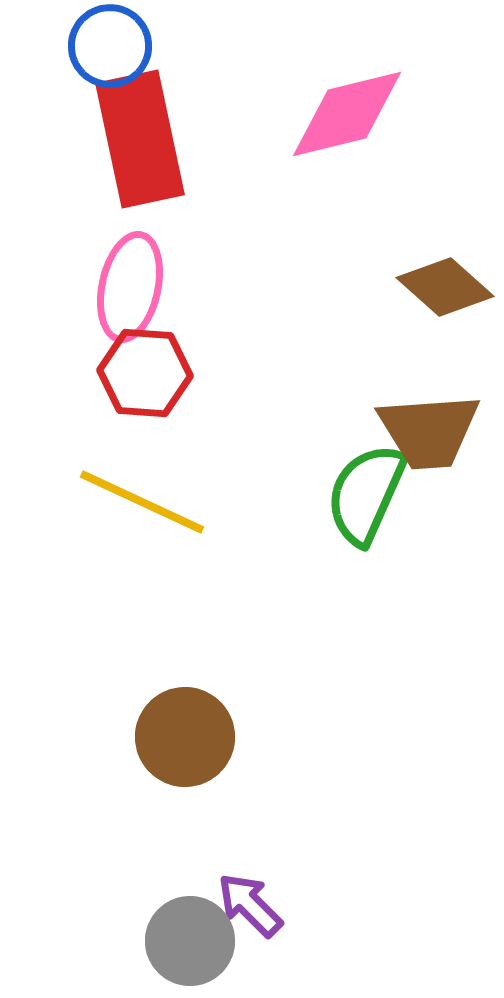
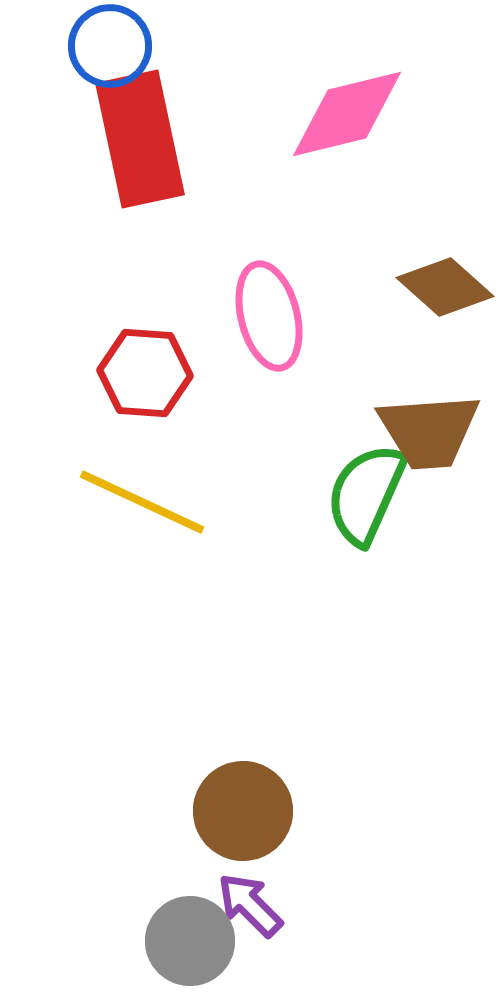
pink ellipse: moved 139 px right, 29 px down; rotated 26 degrees counterclockwise
brown circle: moved 58 px right, 74 px down
